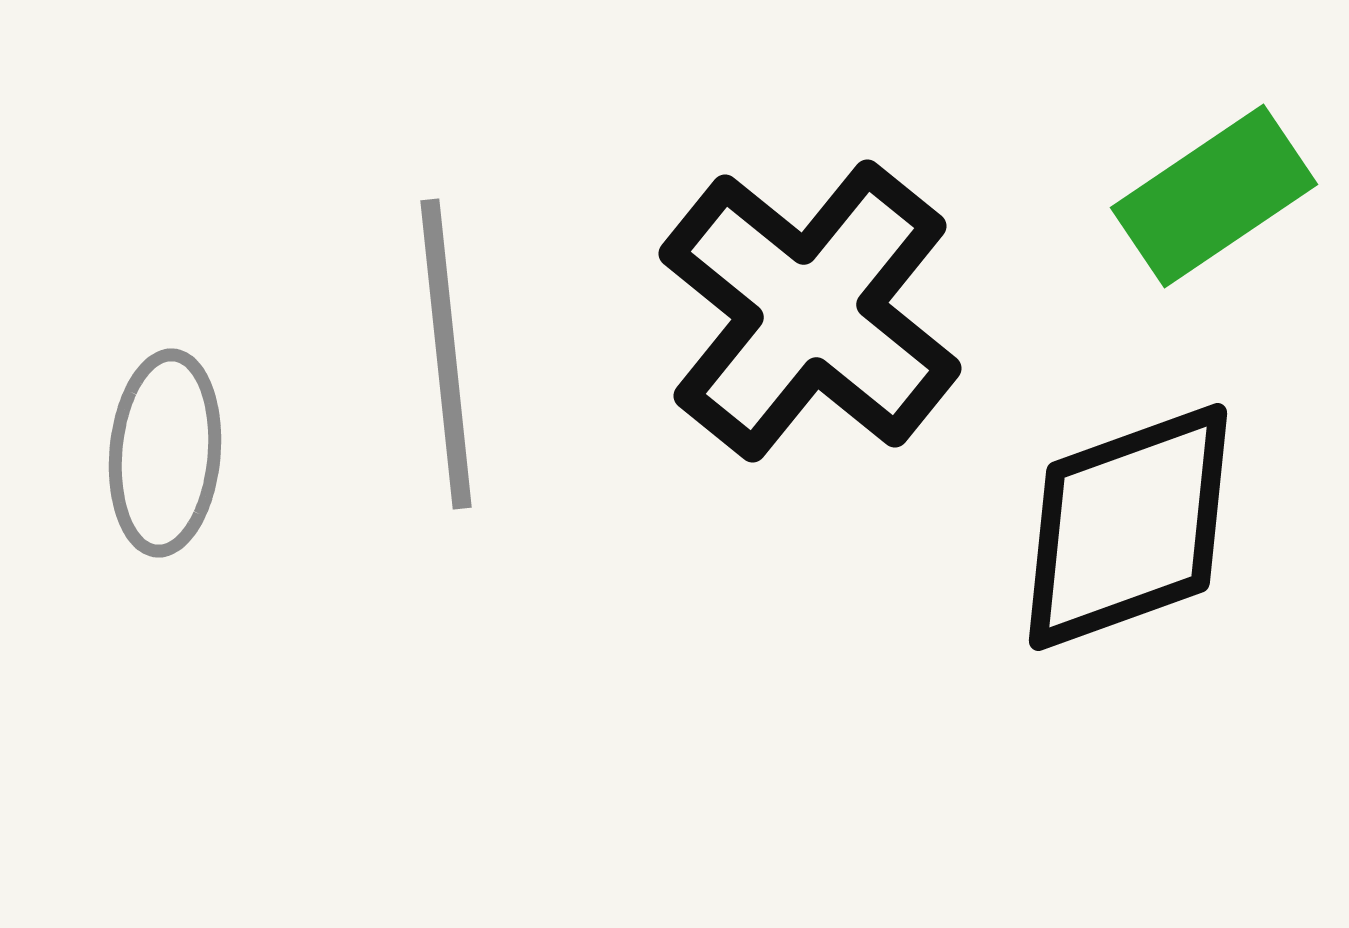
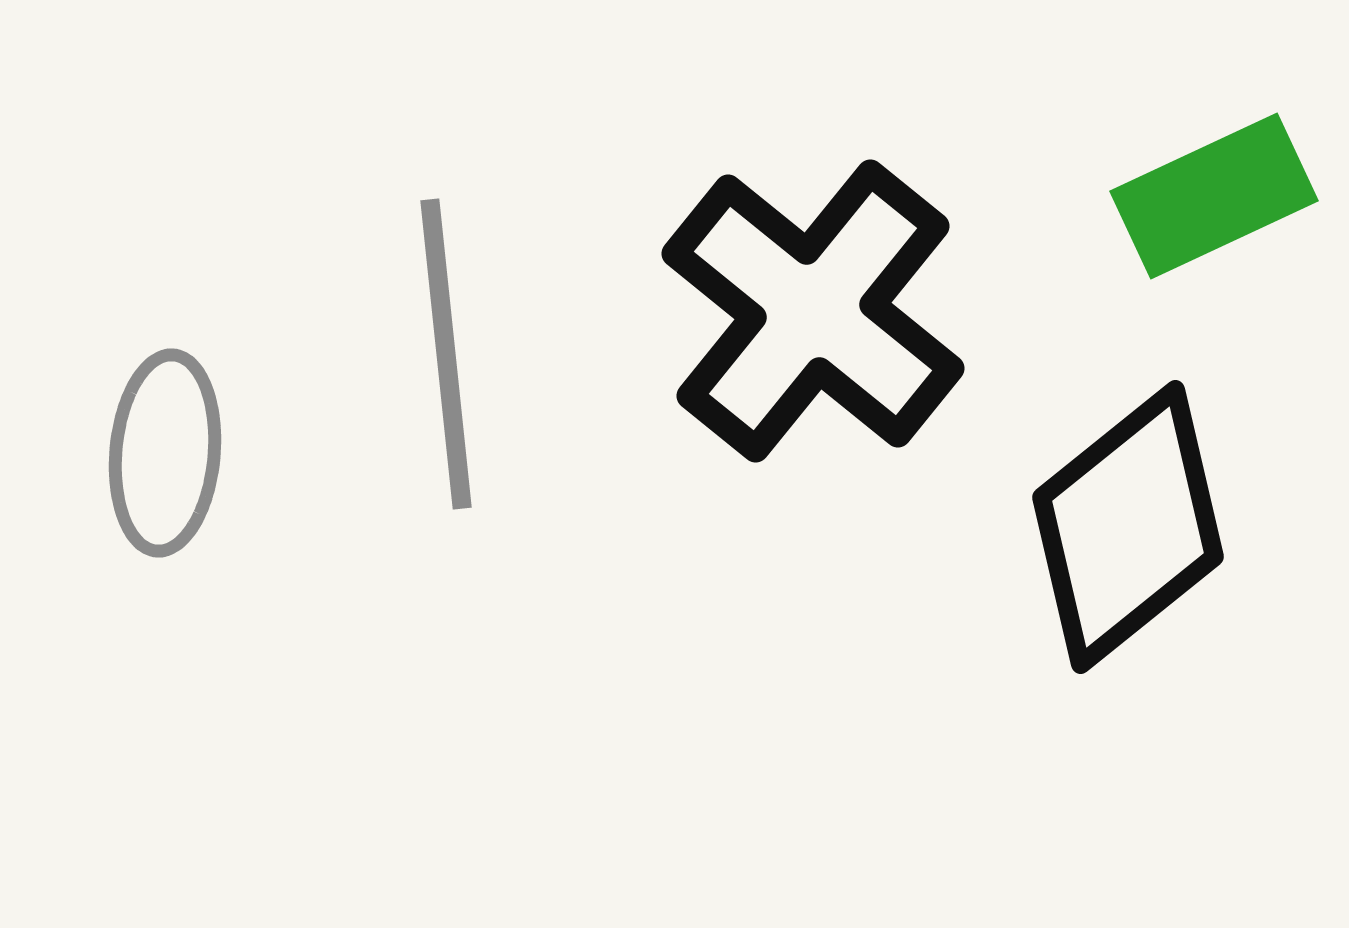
green rectangle: rotated 9 degrees clockwise
black cross: moved 3 px right
black diamond: rotated 19 degrees counterclockwise
